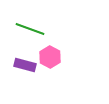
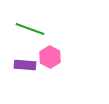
purple rectangle: rotated 10 degrees counterclockwise
